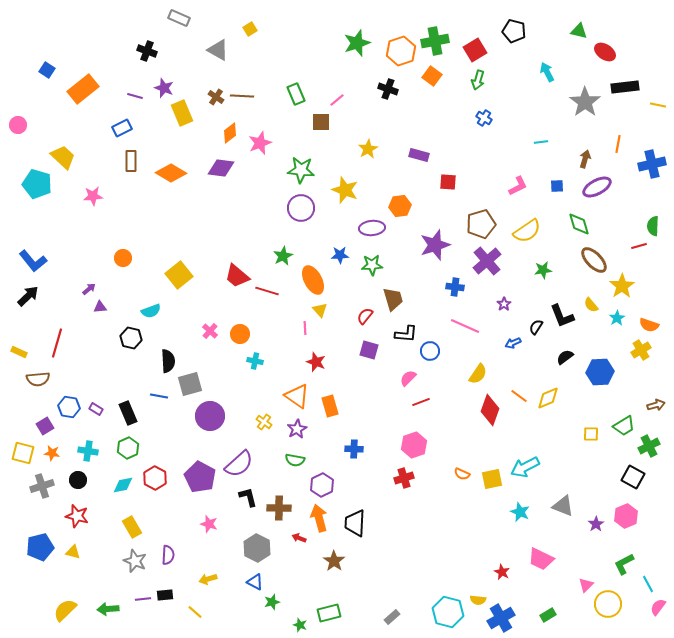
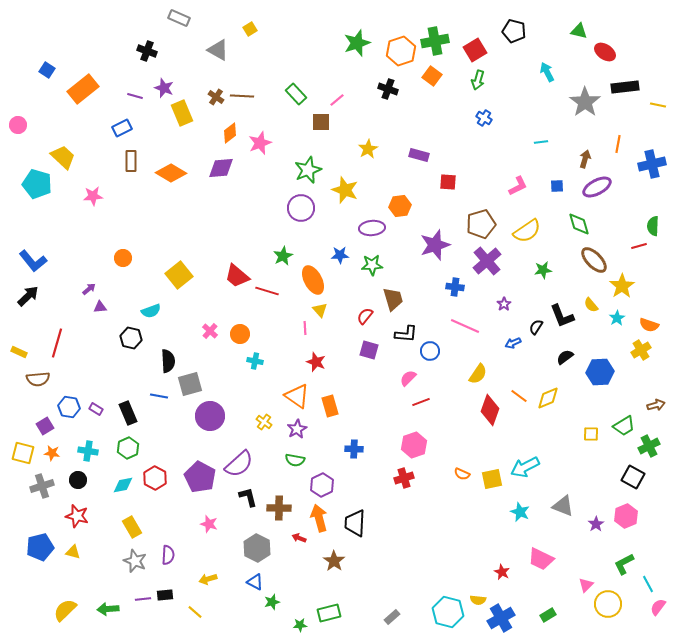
green rectangle at (296, 94): rotated 20 degrees counterclockwise
purple diamond at (221, 168): rotated 12 degrees counterclockwise
green star at (301, 170): moved 7 px right; rotated 28 degrees counterclockwise
green star at (300, 625): rotated 24 degrees counterclockwise
